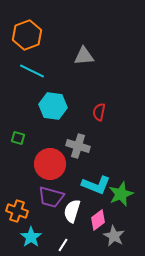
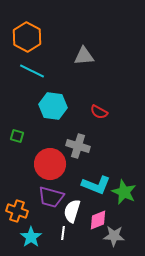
orange hexagon: moved 2 px down; rotated 12 degrees counterclockwise
red semicircle: rotated 72 degrees counterclockwise
green square: moved 1 px left, 2 px up
green star: moved 3 px right, 2 px up; rotated 25 degrees counterclockwise
pink diamond: rotated 15 degrees clockwise
gray star: rotated 25 degrees counterclockwise
white line: moved 12 px up; rotated 24 degrees counterclockwise
